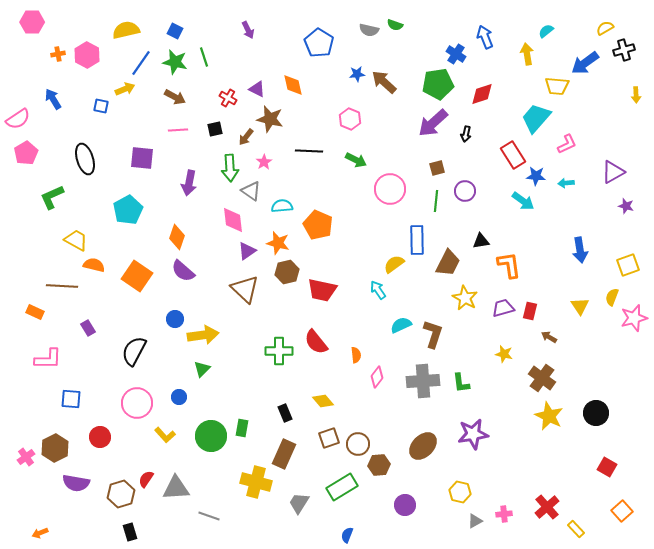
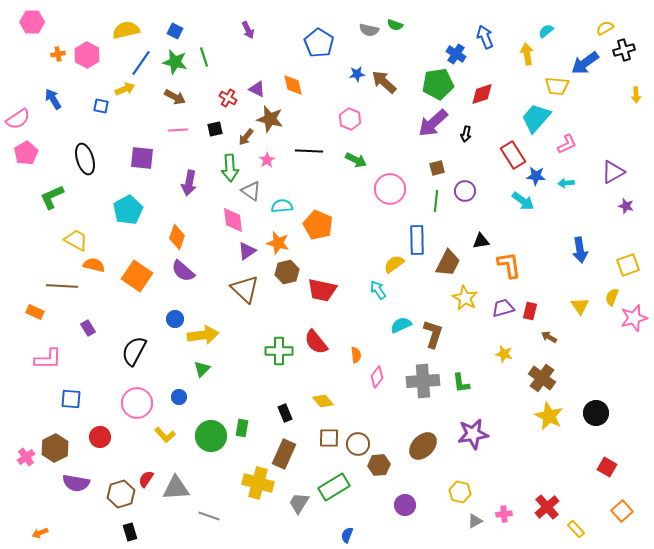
pink star at (264, 162): moved 3 px right, 2 px up
brown square at (329, 438): rotated 20 degrees clockwise
yellow cross at (256, 482): moved 2 px right, 1 px down
green rectangle at (342, 487): moved 8 px left
